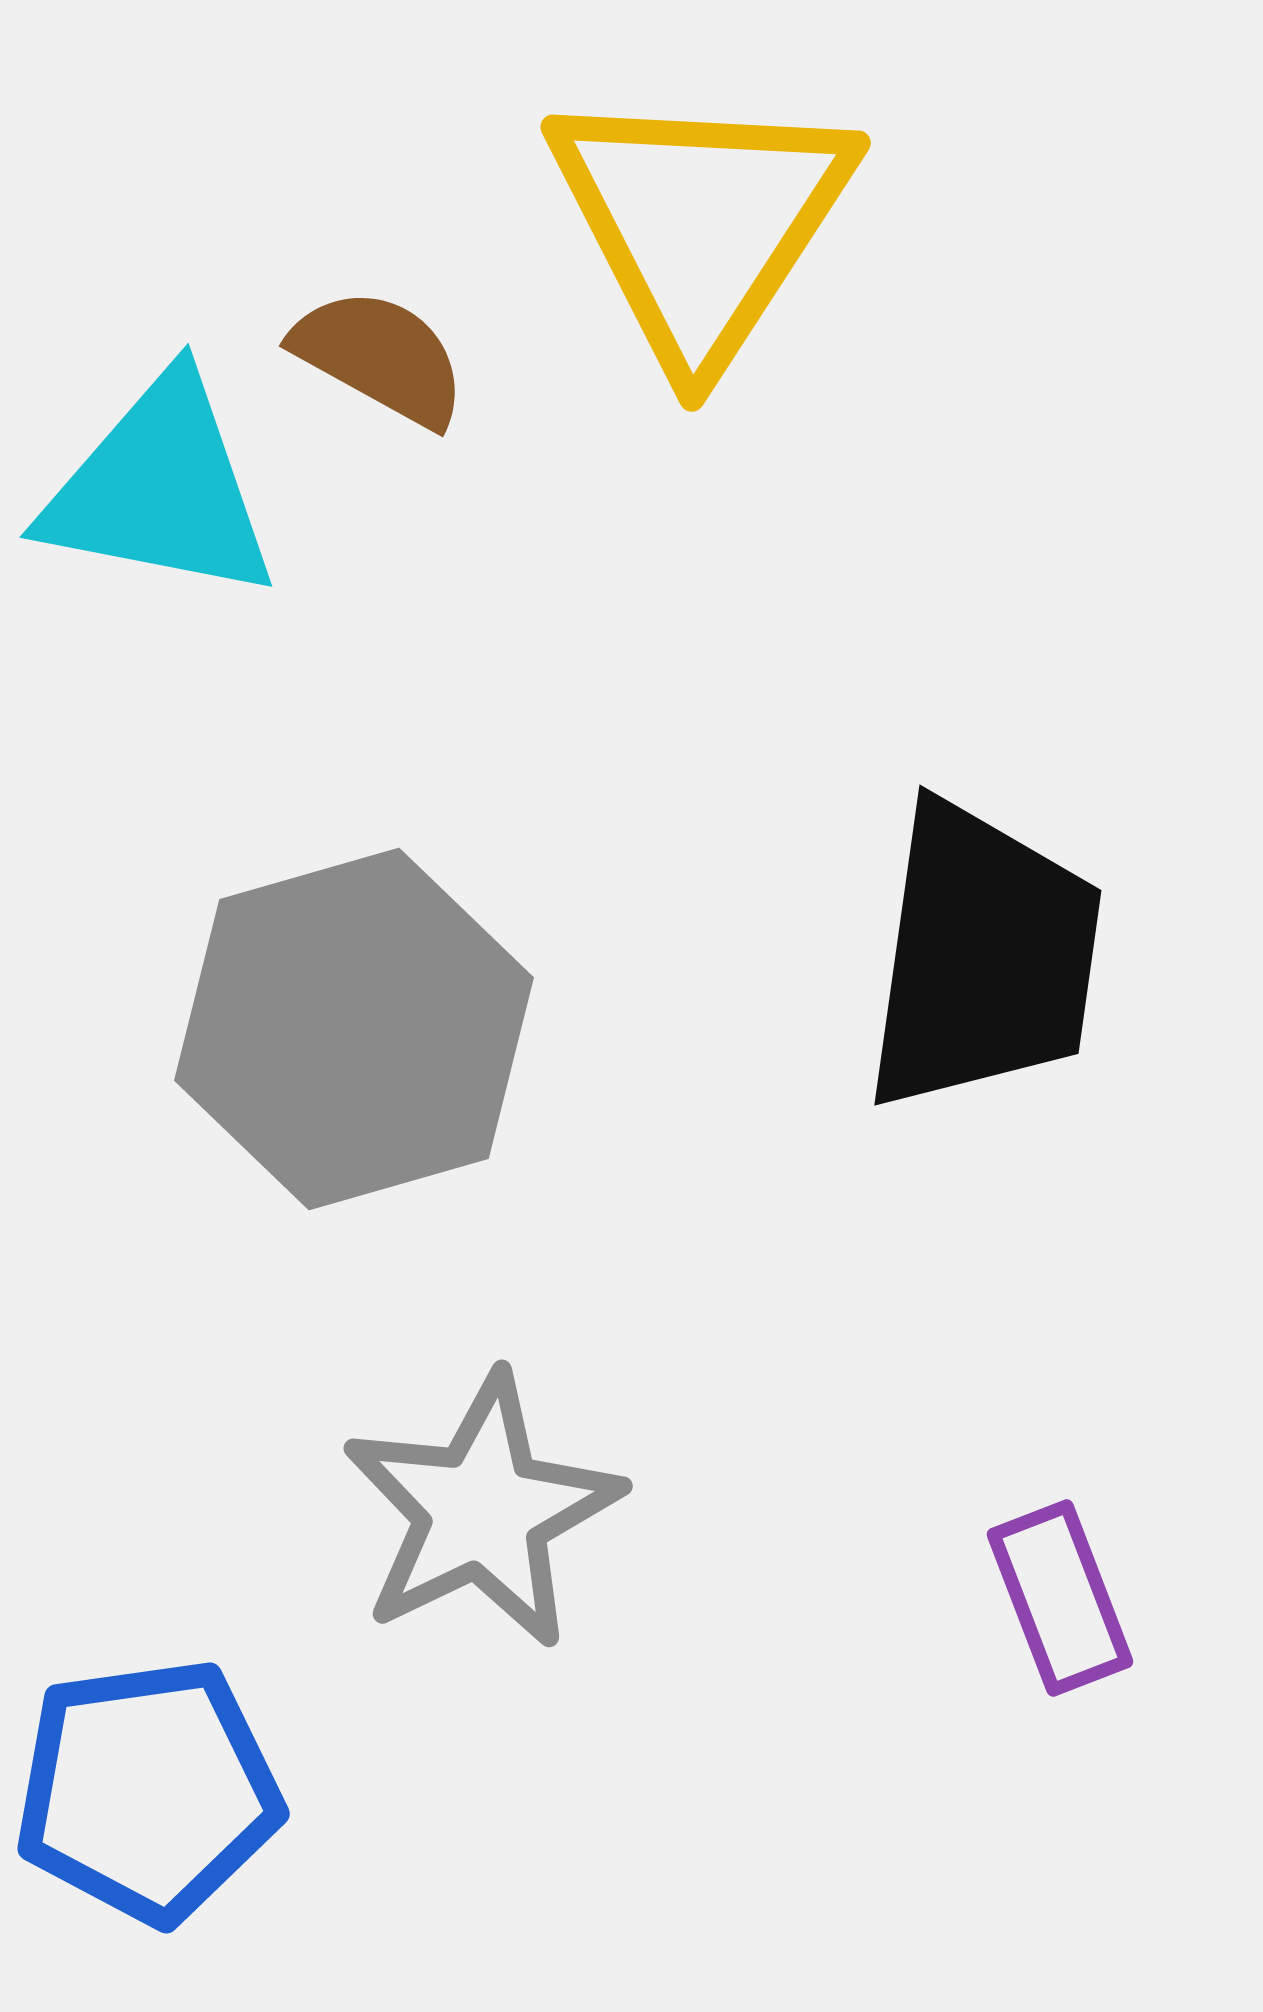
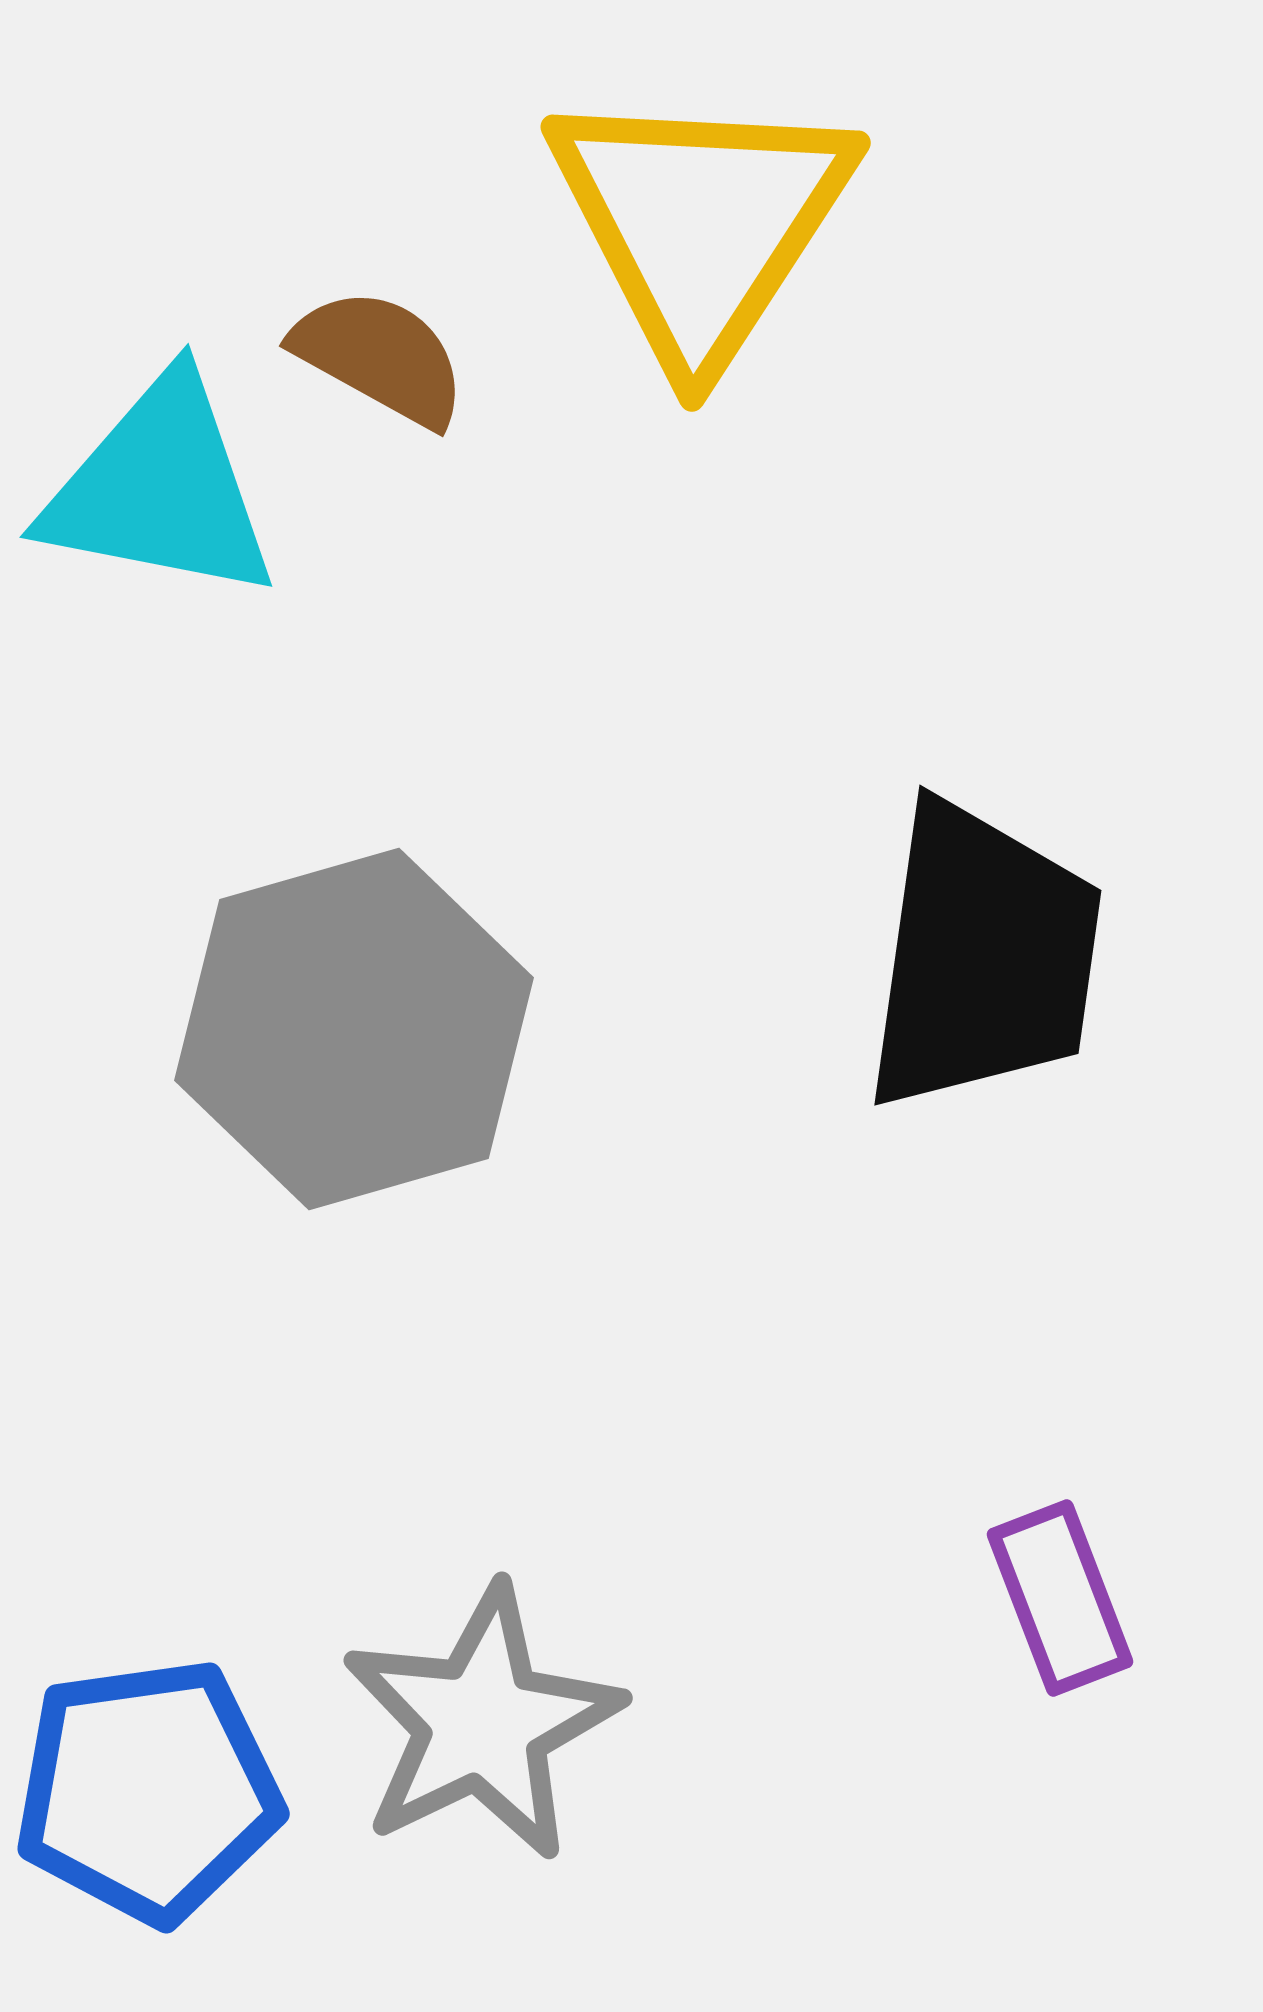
gray star: moved 212 px down
